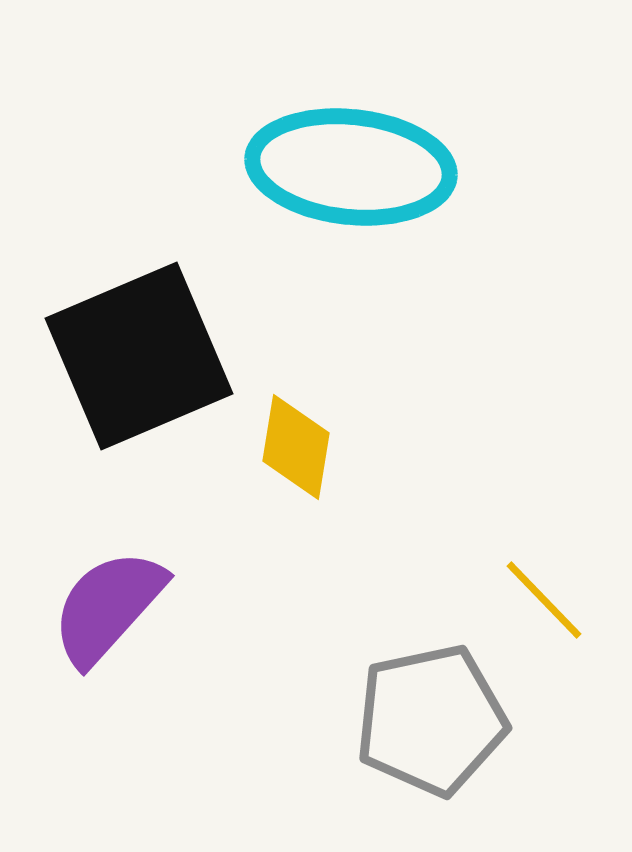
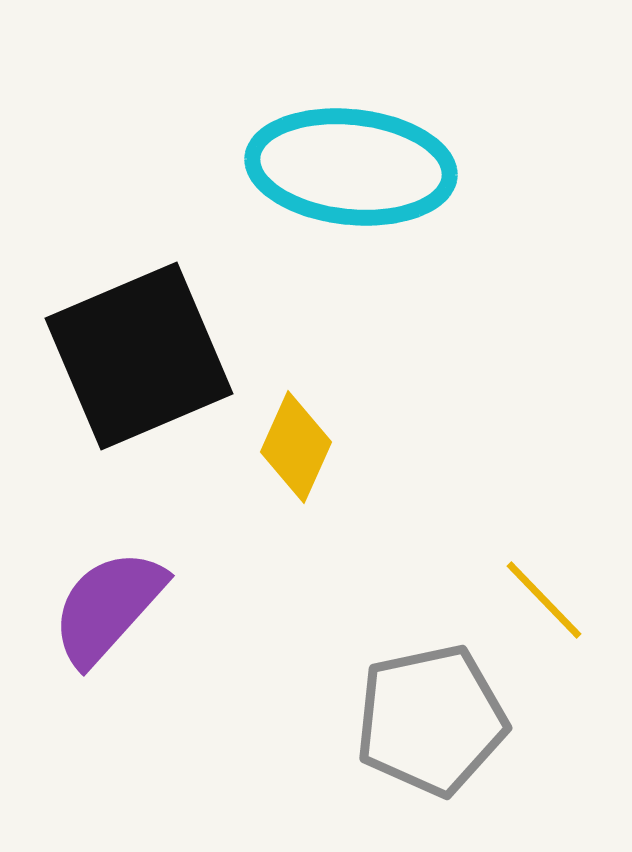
yellow diamond: rotated 15 degrees clockwise
